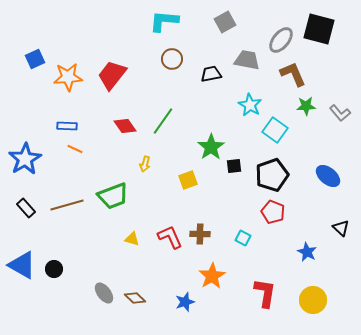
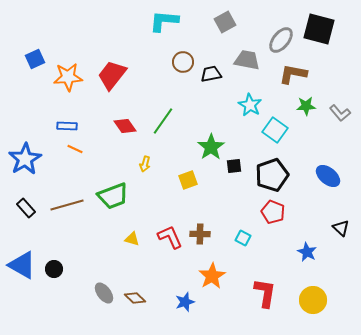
brown circle at (172, 59): moved 11 px right, 3 px down
brown L-shape at (293, 74): rotated 56 degrees counterclockwise
